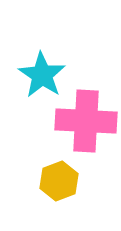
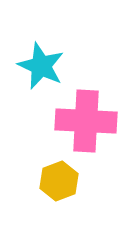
cyan star: moved 1 px left, 9 px up; rotated 9 degrees counterclockwise
